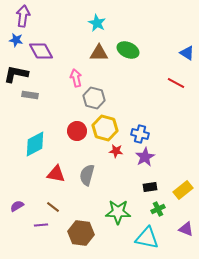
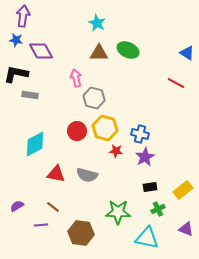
gray semicircle: rotated 90 degrees counterclockwise
